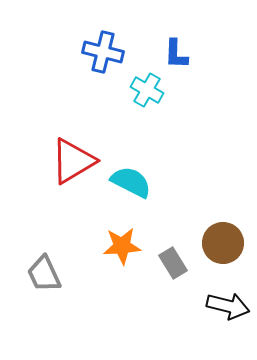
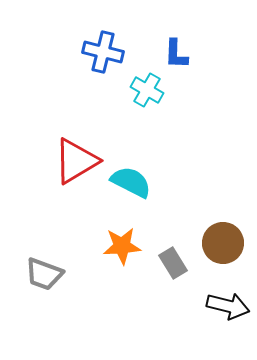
red triangle: moved 3 px right
gray trapezoid: rotated 45 degrees counterclockwise
